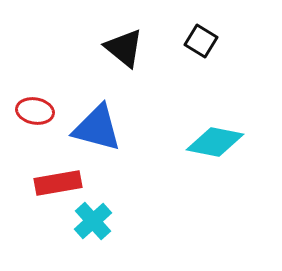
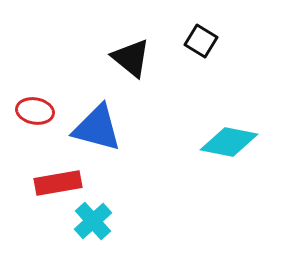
black triangle: moved 7 px right, 10 px down
cyan diamond: moved 14 px right
